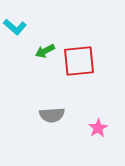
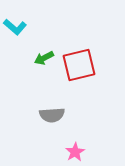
green arrow: moved 1 px left, 7 px down
red square: moved 4 px down; rotated 8 degrees counterclockwise
pink star: moved 23 px left, 24 px down
